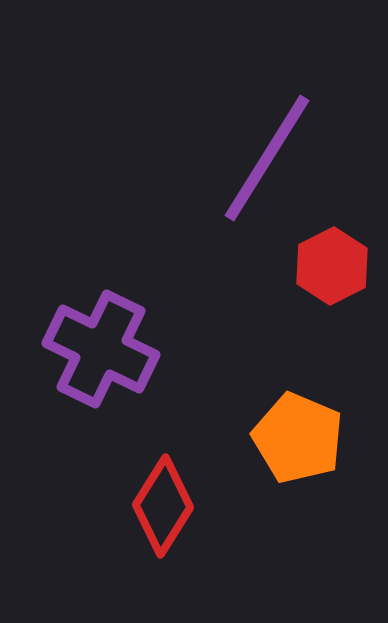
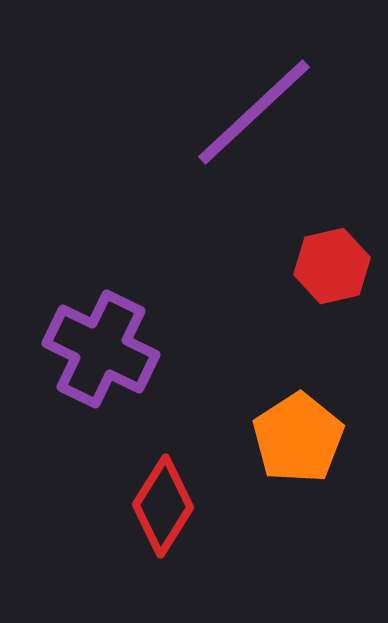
purple line: moved 13 px left, 46 px up; rotated 15 degrees clockwise
red hexagon: rotated 14 degrees clockwise
orange pentagon: rotated 16 degrees clockwise
